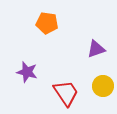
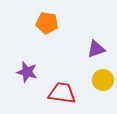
yellow circle: moved 6 px up
red trapezoid: moved 4 px left; rotated 48 degrees counterclockwise
